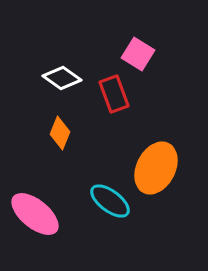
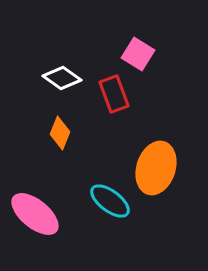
orange ellipse: rotated 9 degrees counterclockwise
